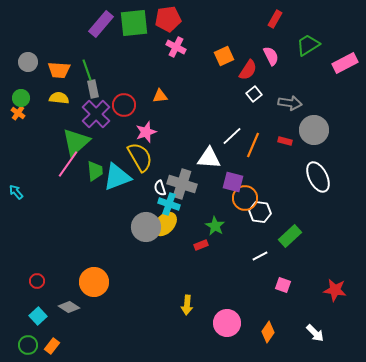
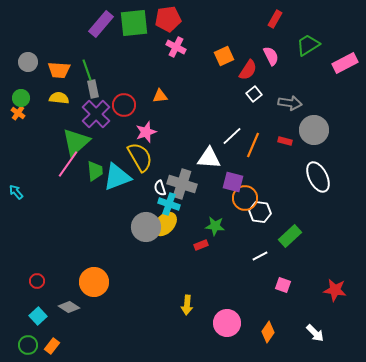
green star at (215, 226): rotated 24 degrees counterclockwise
